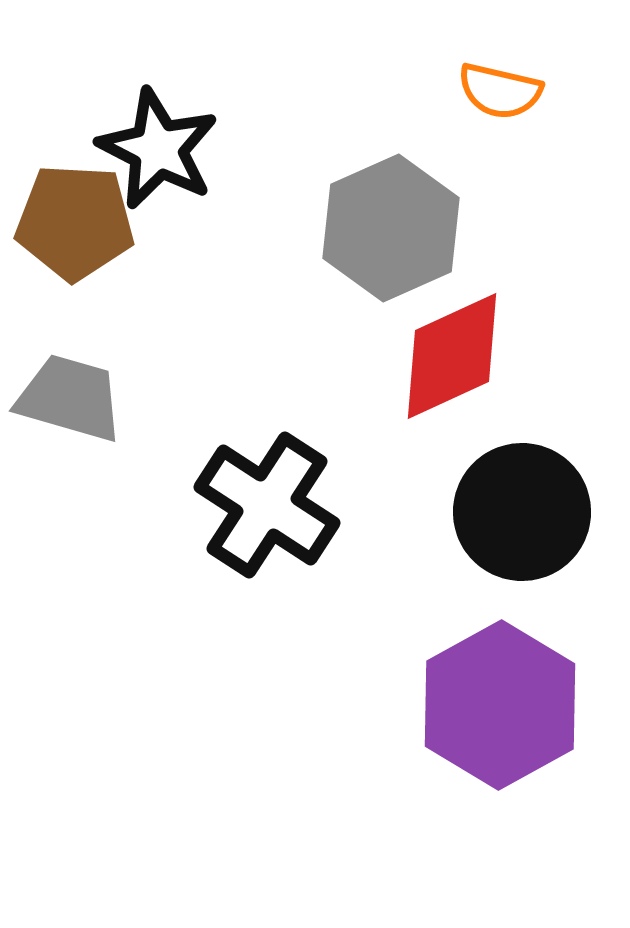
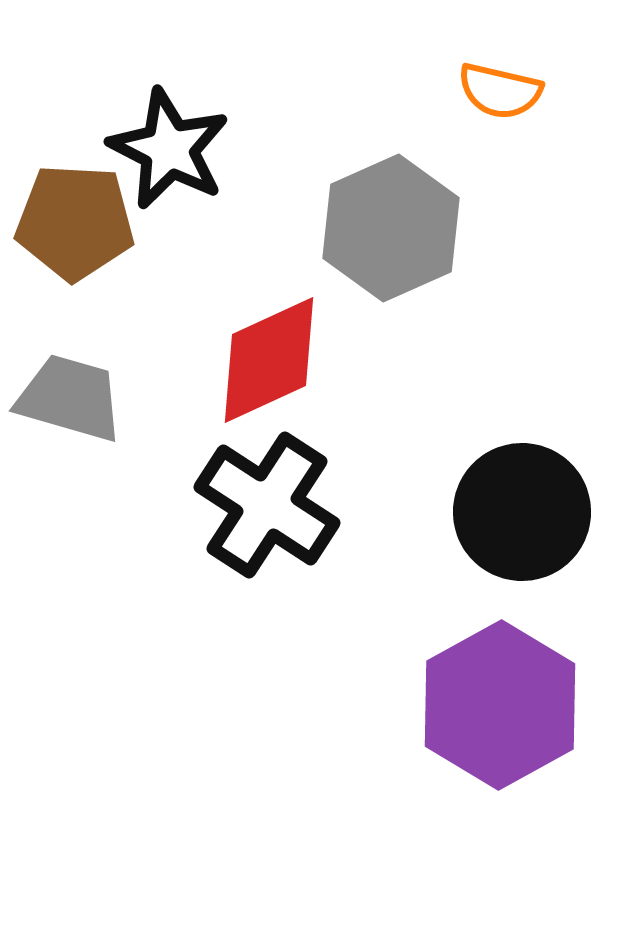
black star: moved 11 px right
red diamond: moved 183 px left, 4 px down
